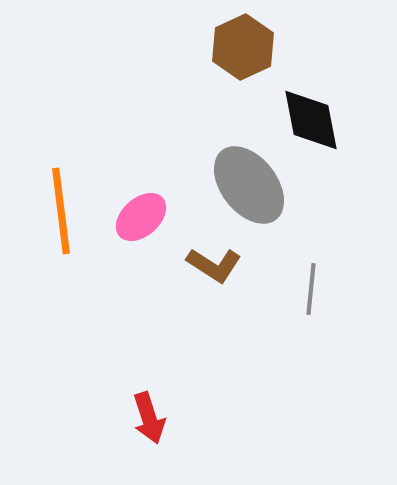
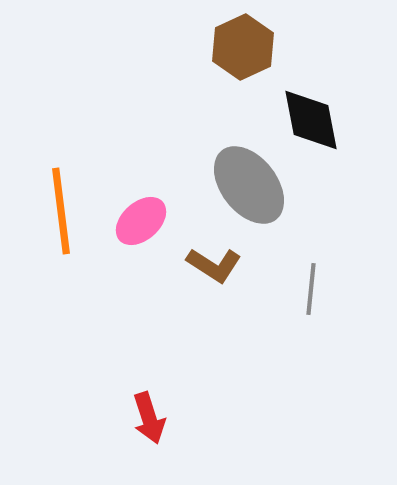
pink ellipse: moved 4 px down
